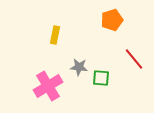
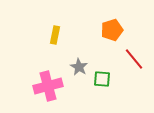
orange pentagon: moved 10 px down
gray star: rotated 24 degrees clockwise
green square: moved 1 px right, 1 px down
pink cross: rotated 16 degrees clockwise
